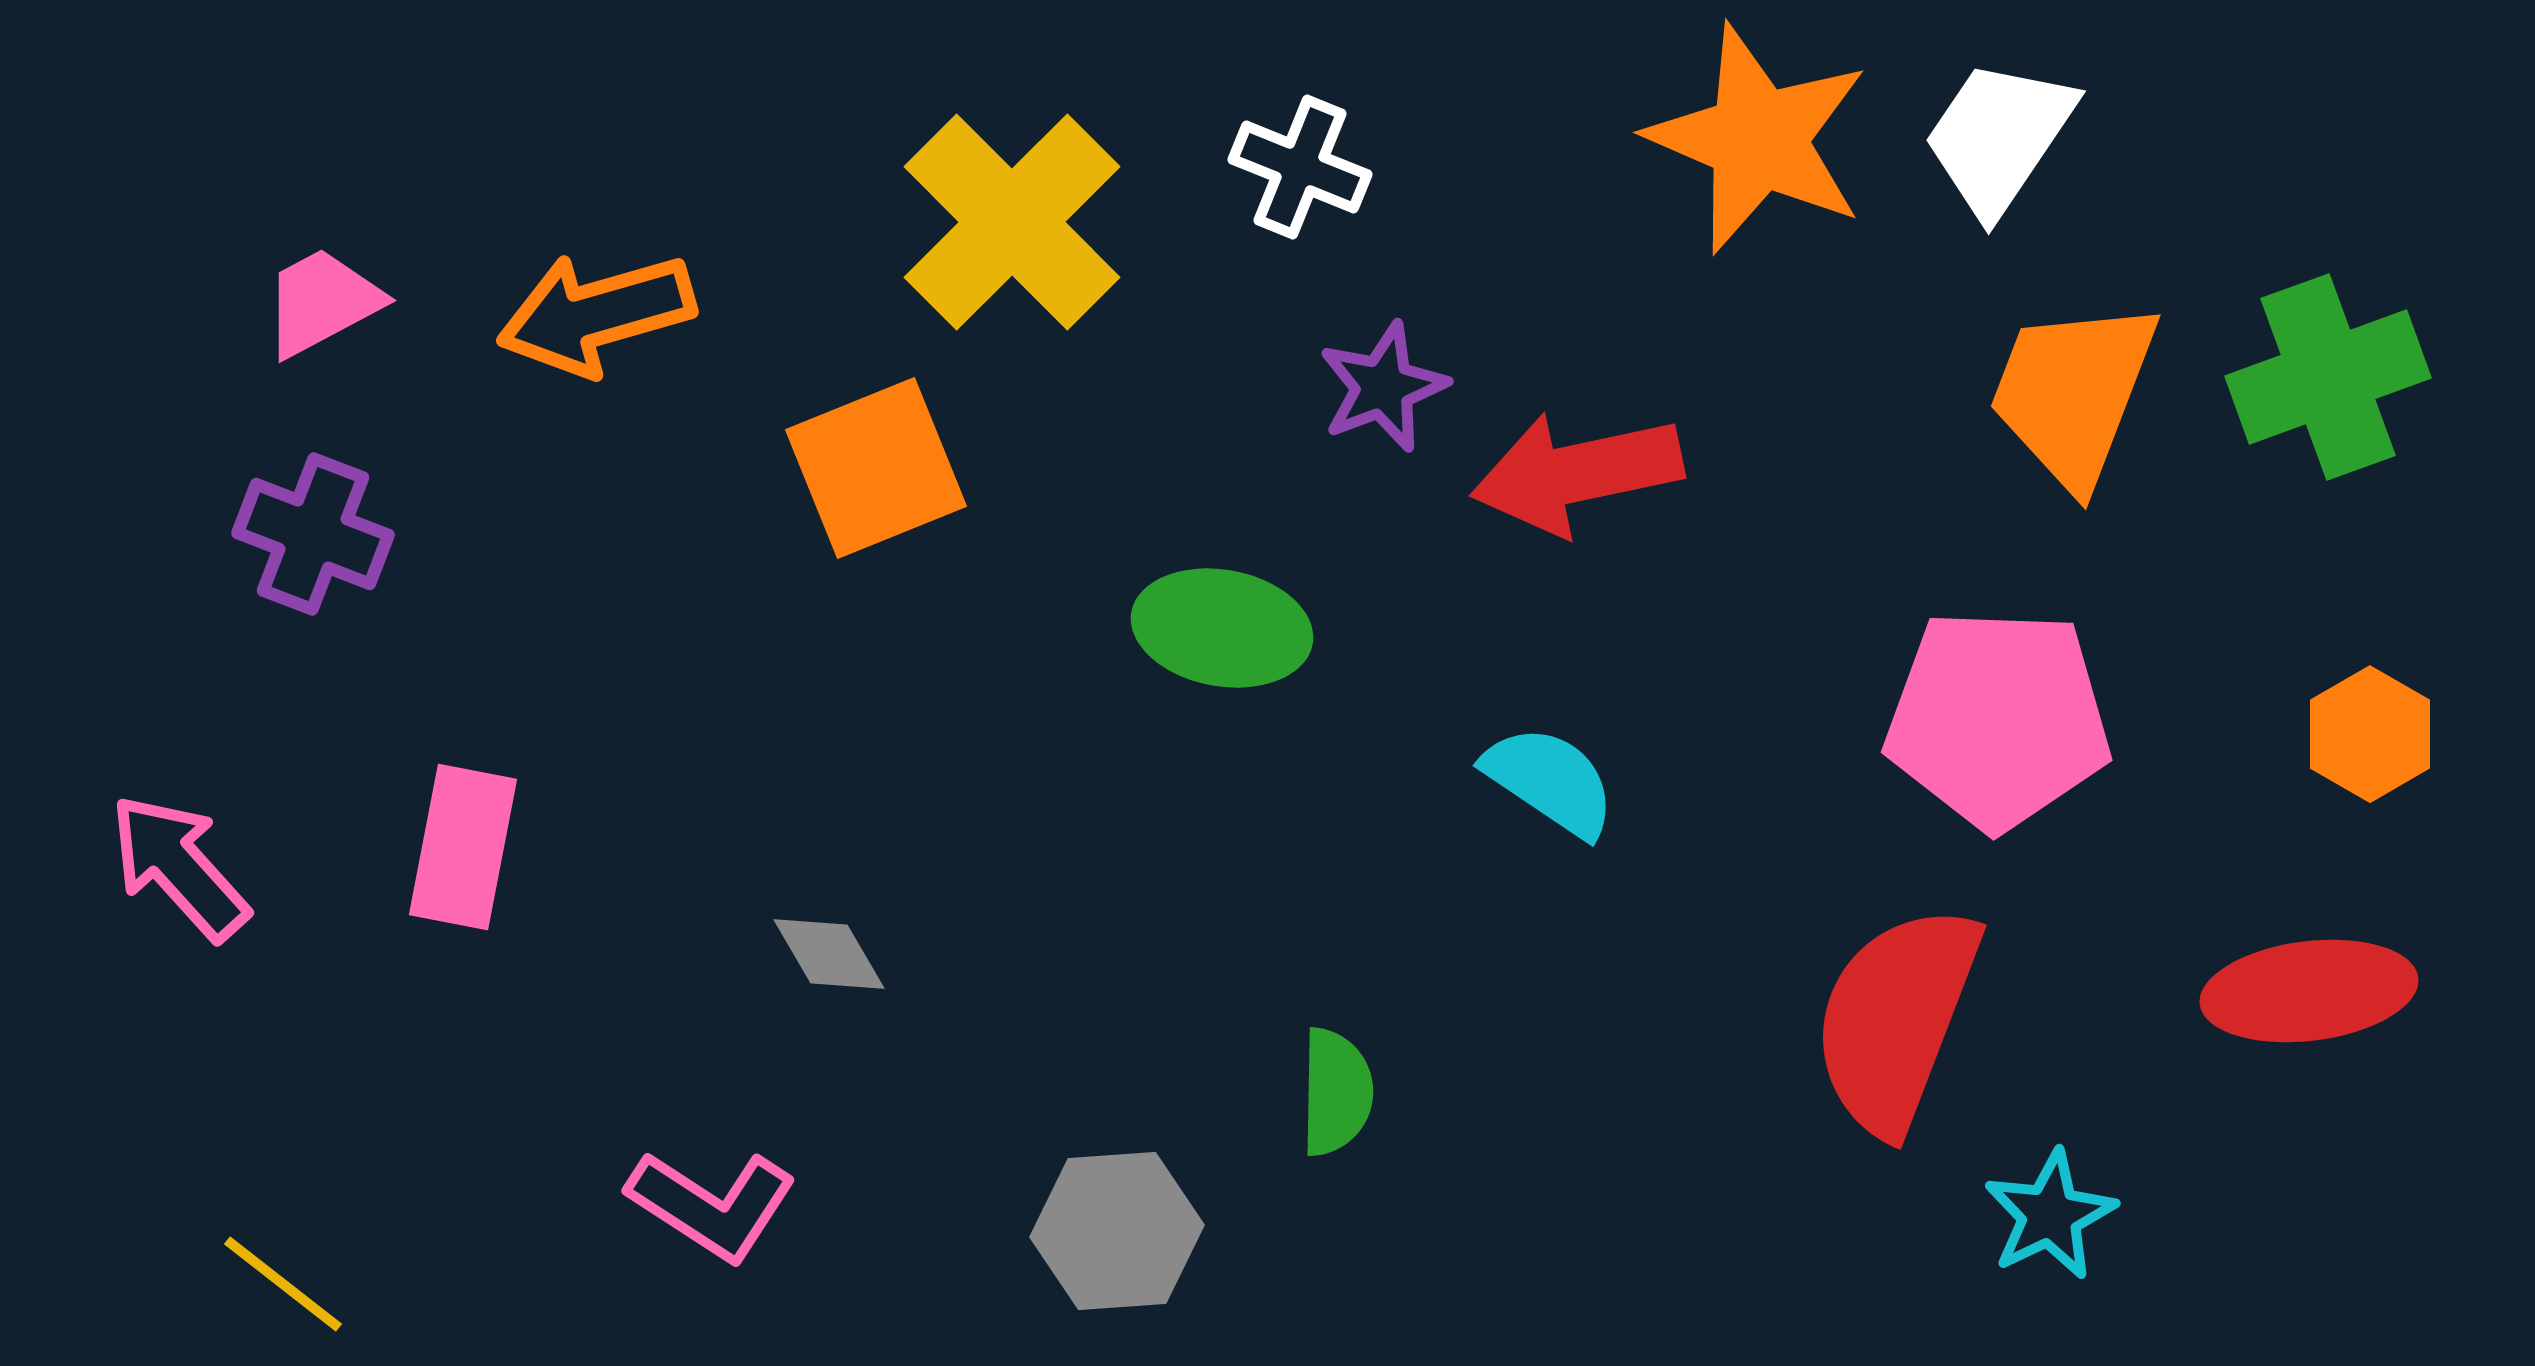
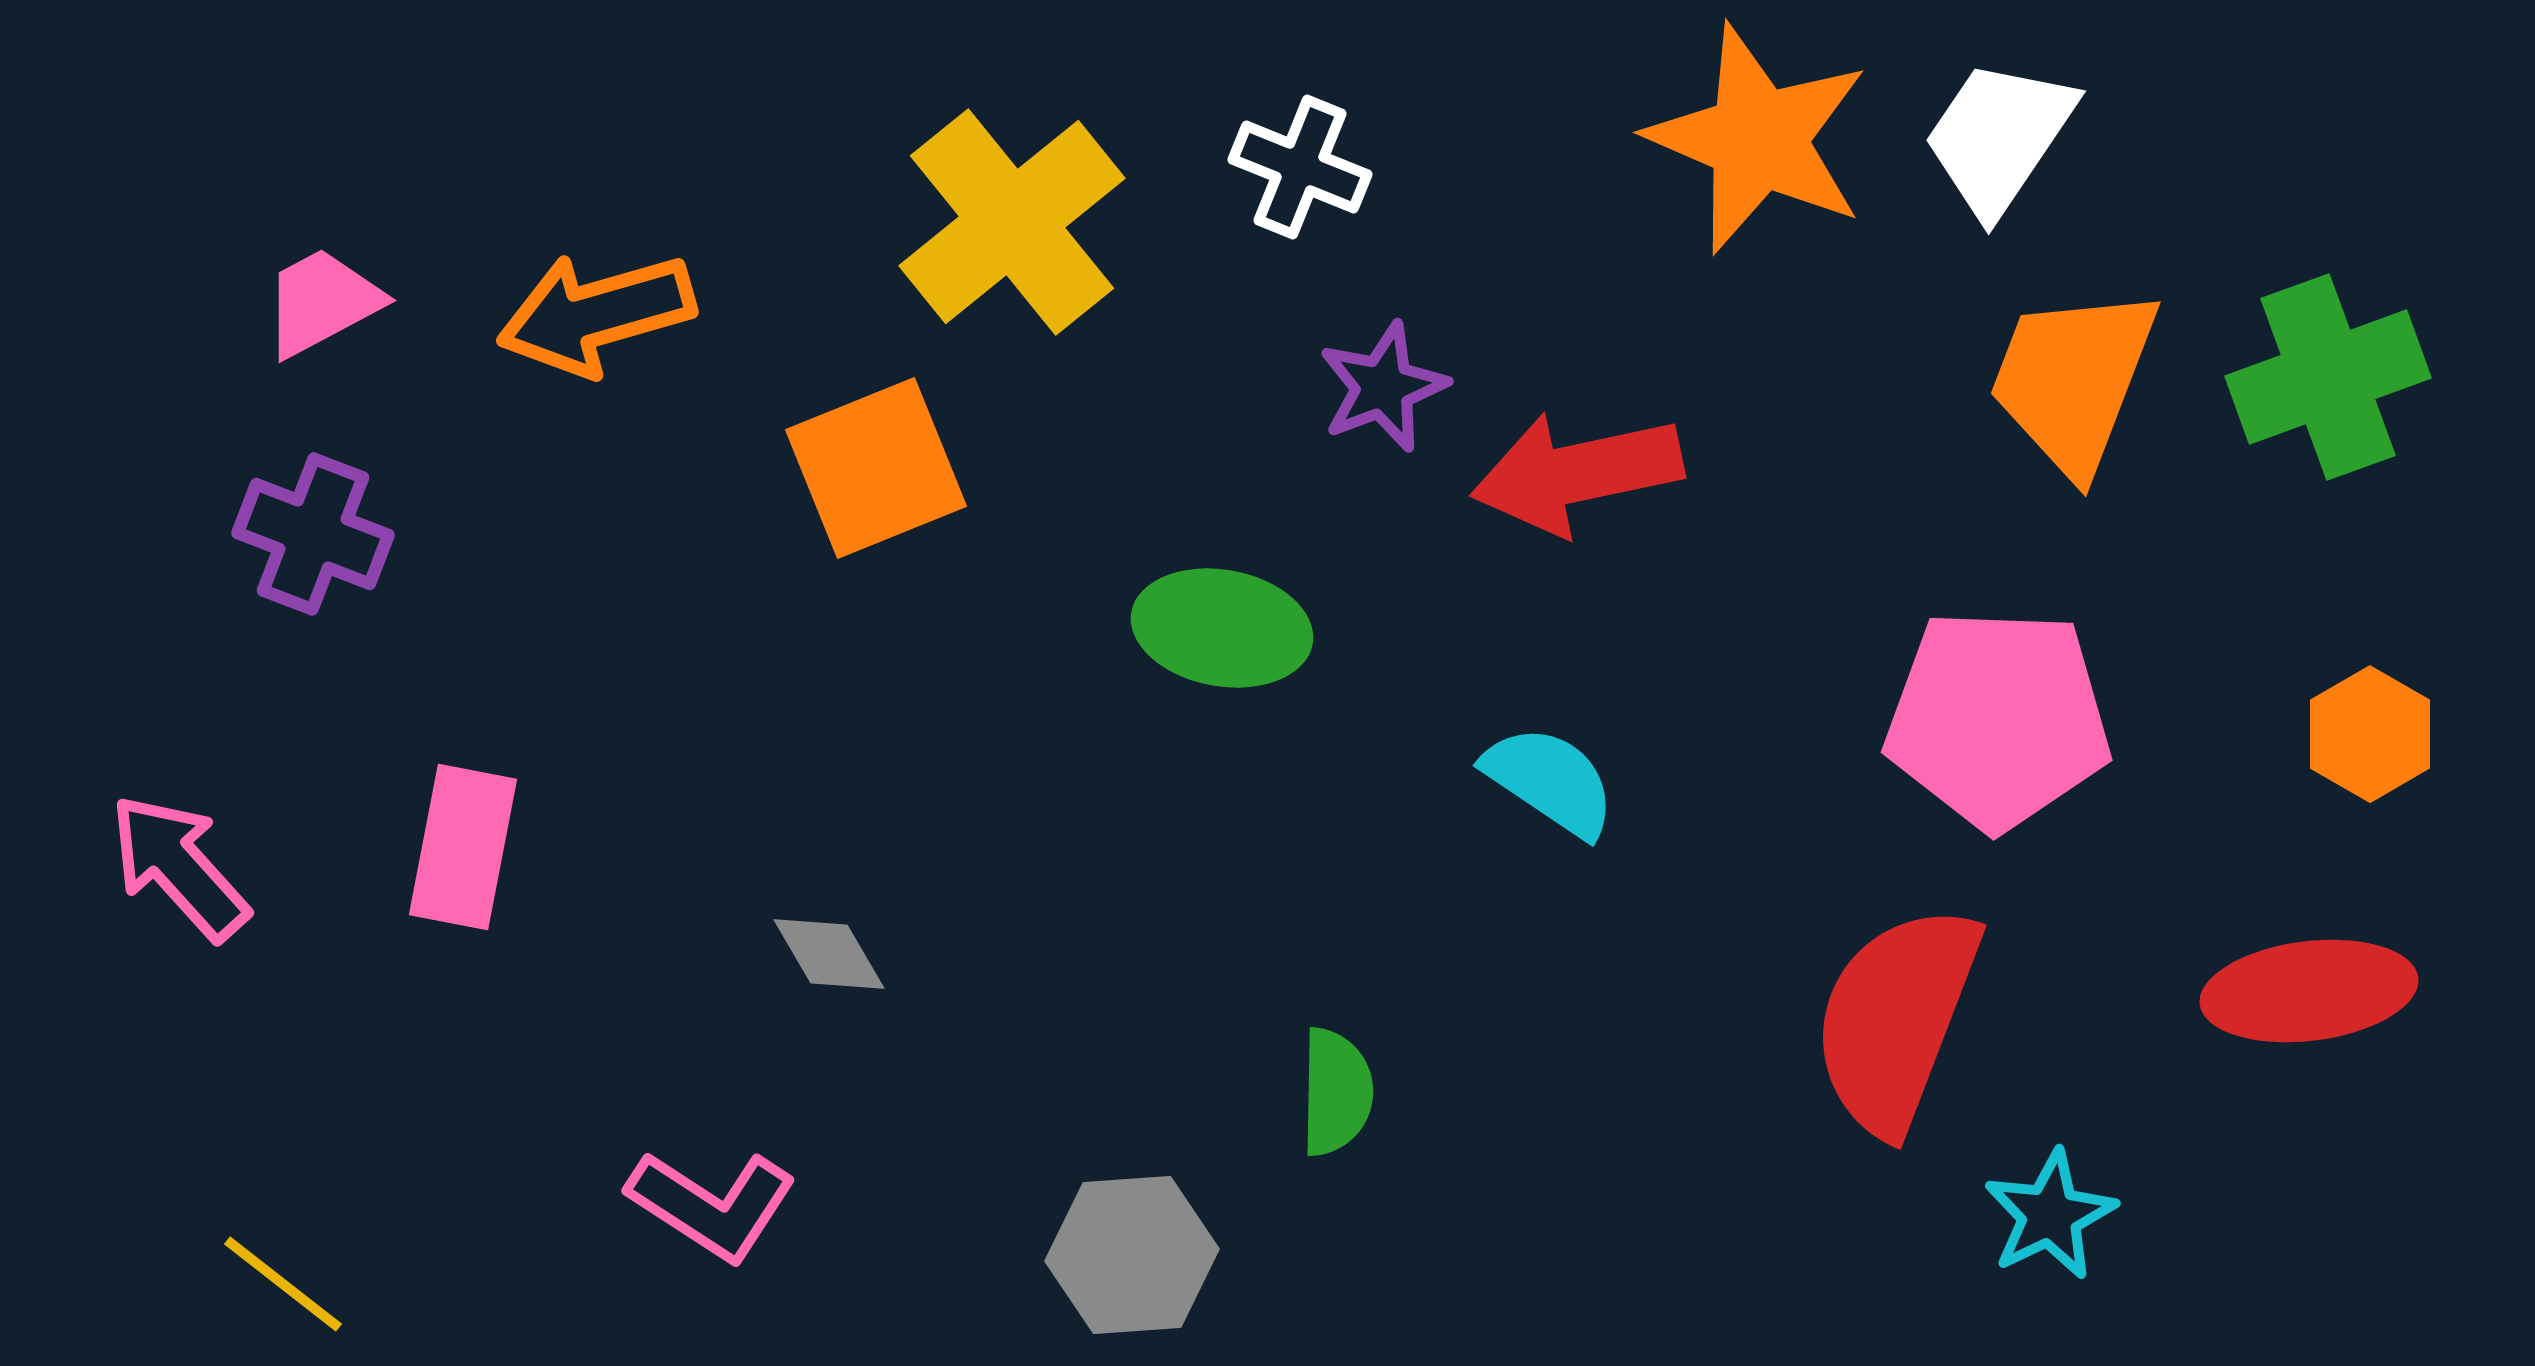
yellow cross: rotated 6 degrees clockwise
orange trapezoid: moved 13 px up
gray hexagon: moved 15 px right, 24 px down
